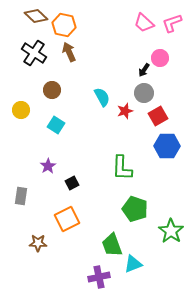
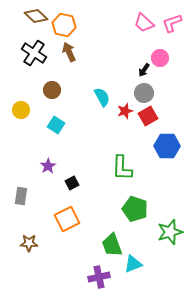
red square: moved 10 px left
green star: moved 1 px left, 1 px down; rotated 20 degrees clockwise
brown star: moved 9 px left
